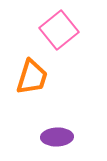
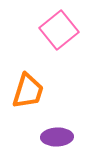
orange trapezoid: moved 4 px left, 14 px down
